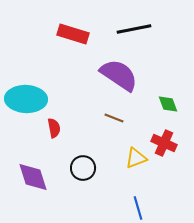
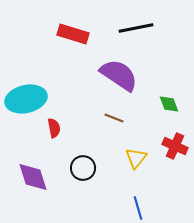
black line: moved 2 px right, 1 px up
cyan ellipse: rotated 15 degrees counterclockwise
green diamond: moved 1 px right
red cross: moved 11 px right, 3 px down
yellow triangle: rotated 30 degrees counterclockwise
